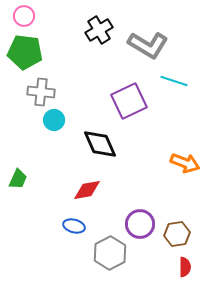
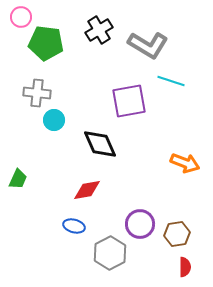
pink circle: moved 3 px left, 1 px down
green pentagon: moved 21 px right, 9 px up
cyan line: moved 3 px left
gray cross: moved 4 px left, 1 px down
purple square: rotated 15 degrees clockwise
